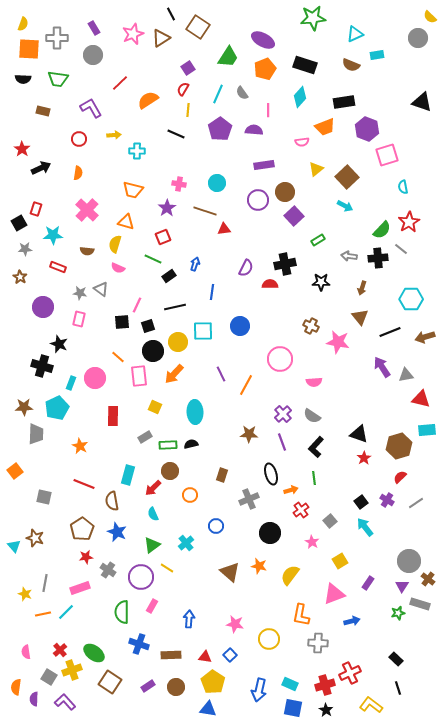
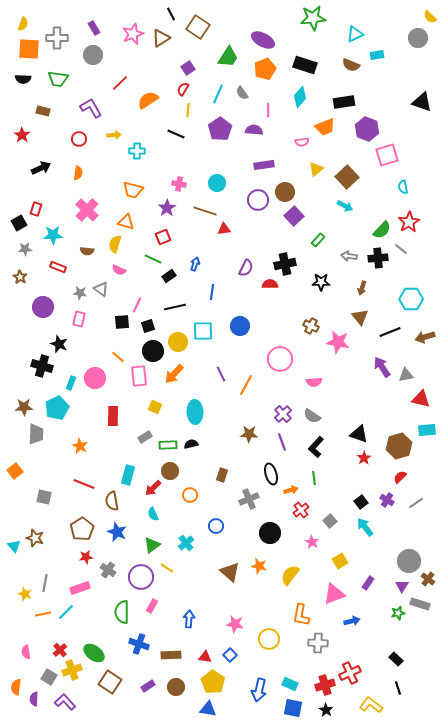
red star at (22, 149): moved 14 px up
green rectangle at (318, 240): rotated 16 degrees counterclockwise
pink semicircle at (118, 268): moved 1 px right, 2 px down
